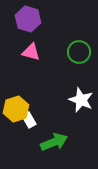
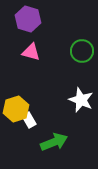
green circle: moved 3 px right, 1 px up
